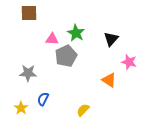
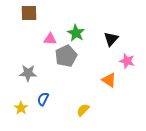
pink triangle: moved 2 px left
pink star: moved 2 px left, 1 px up
